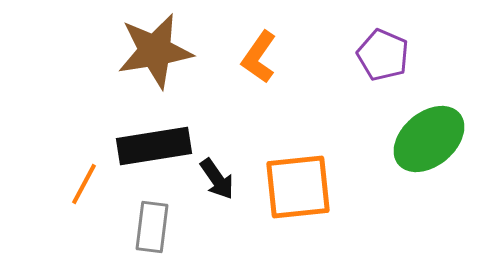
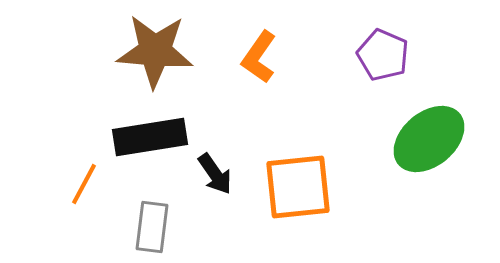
brown star: rotated 14 degrees clockwise
black rectangle: moved 4 px left, 9 px up
black arrow: moved 2 px left, 5 px up
